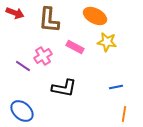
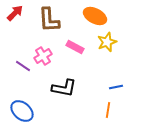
red arrow: rotated 66 degrees counterclockwise
brown L-shape: rotated 8 degrees counterclockwise
yellow star: rotated 30 degrees counterclockwise
orange line: moved 16 px left, 4 px up
